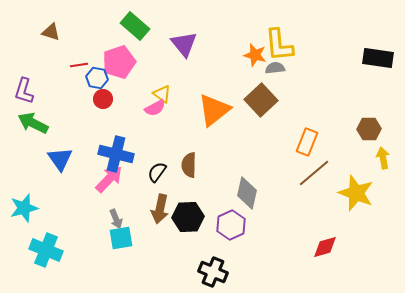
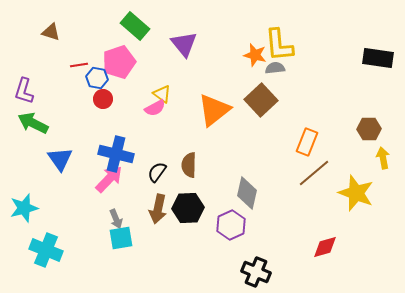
brown arrow: moved 2 px left
black hexagon: moved 9 px up
black cross: moved 43 px right
